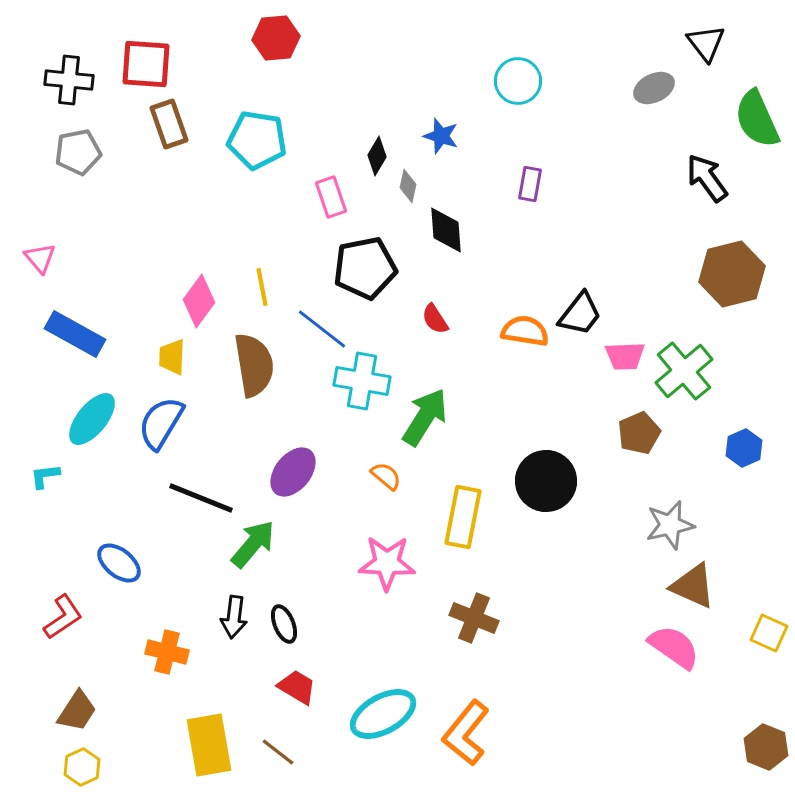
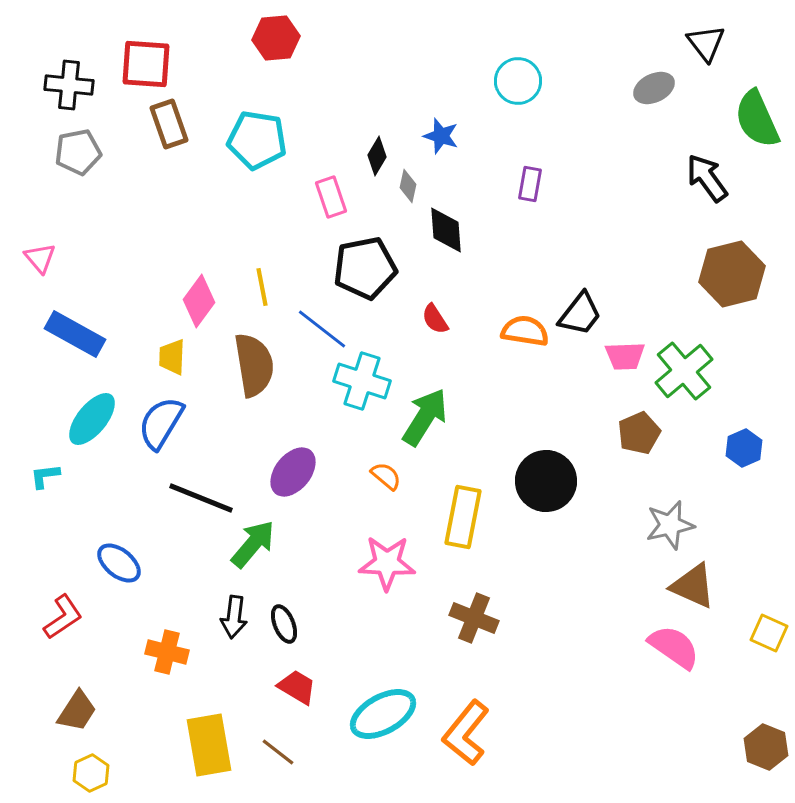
black cross at (69, 80): moved 5 px down
cyan cross at (362, 381): rotated 8 degrees clockwise
yellow hexagon at (82, 767): moved 9 px right, 6 px down
